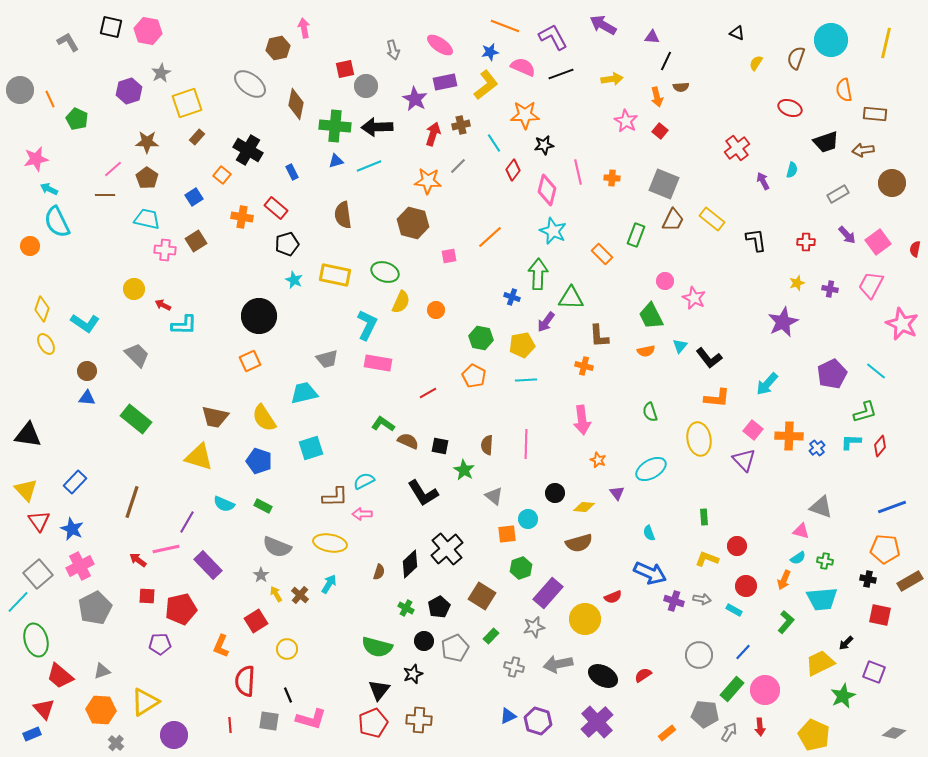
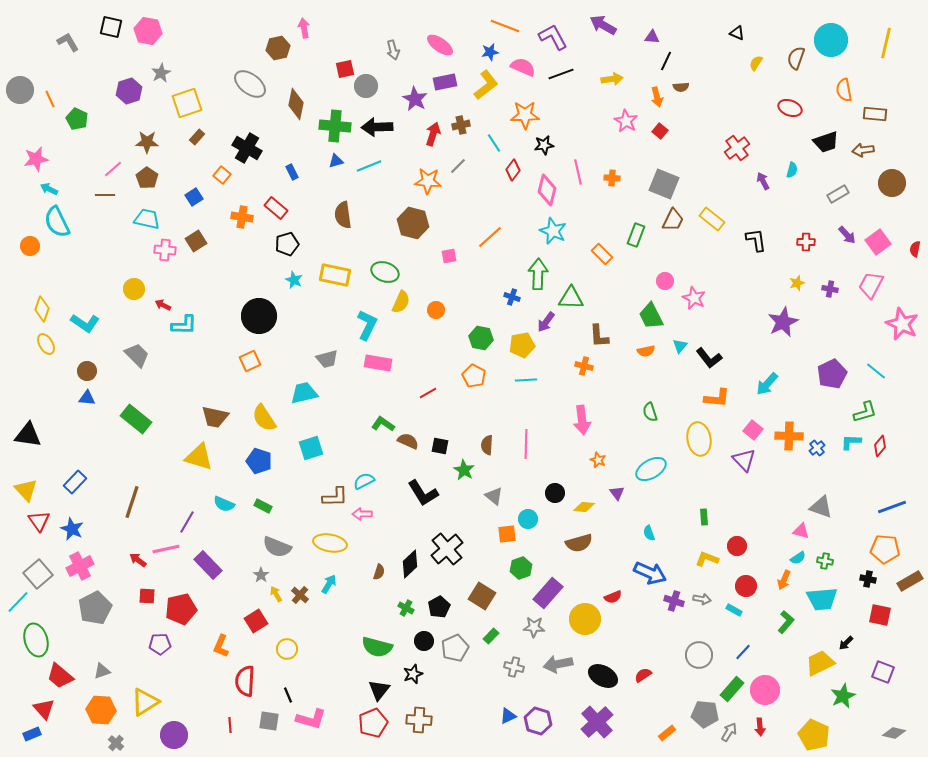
black cross at (248, 150): moved 1 px left, 2 px up
gray star at (534, 627): rotated 15 degrees clockwise
purple square at (874, 672): moved 9 px right
